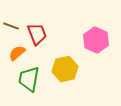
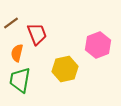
brown line: moved 3 px up; rotated 56 degrees counterclockwise
pink hexagon: moved 2 px right, 5 px down; rotated 15 degrees clockwise
orange semicircle: rotated 36 degrees counterclockwise
green trapezoid: moved 9 px left, 1 px down
